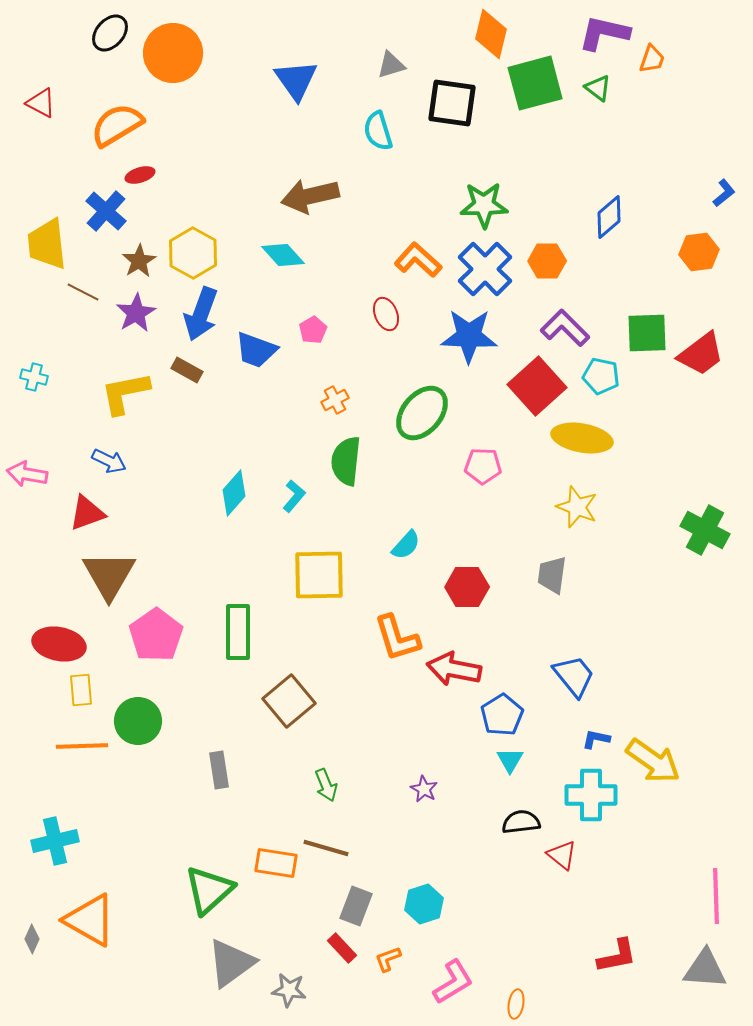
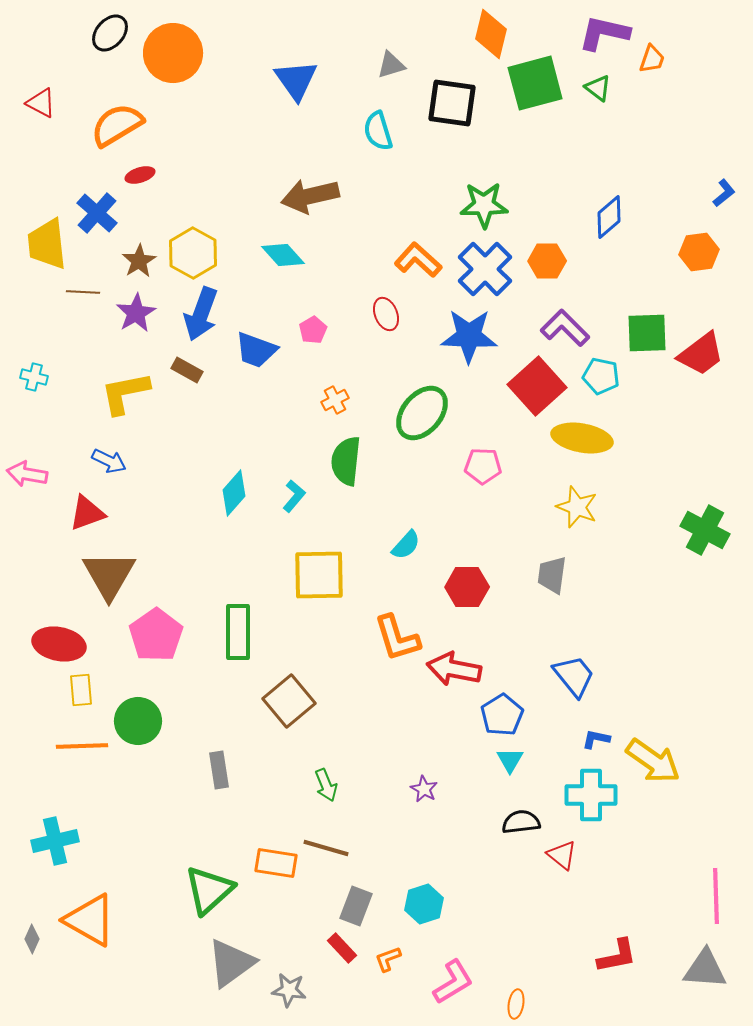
blue cross at (106, 211): moved 9 px left, 2 px down
brown line at (83, 292): rotated 24 degrees counterclockwise
